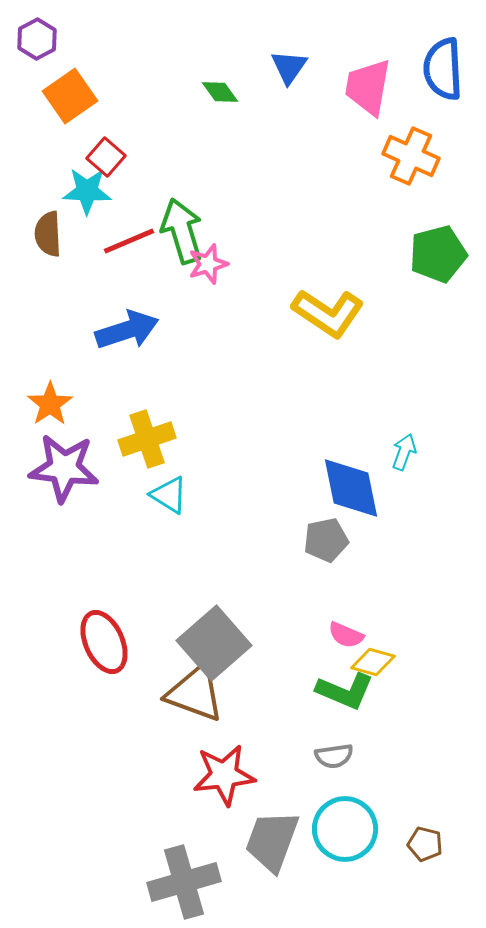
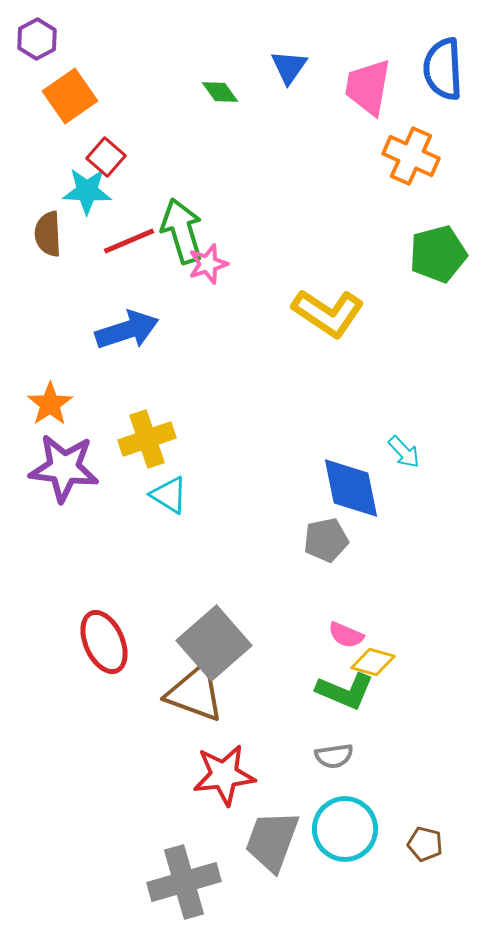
cyan arrow: rotated 117 degrees clockwise
